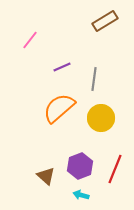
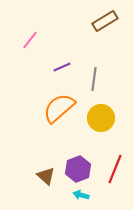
purple hexagon: moved 2 px left, 3 px down
